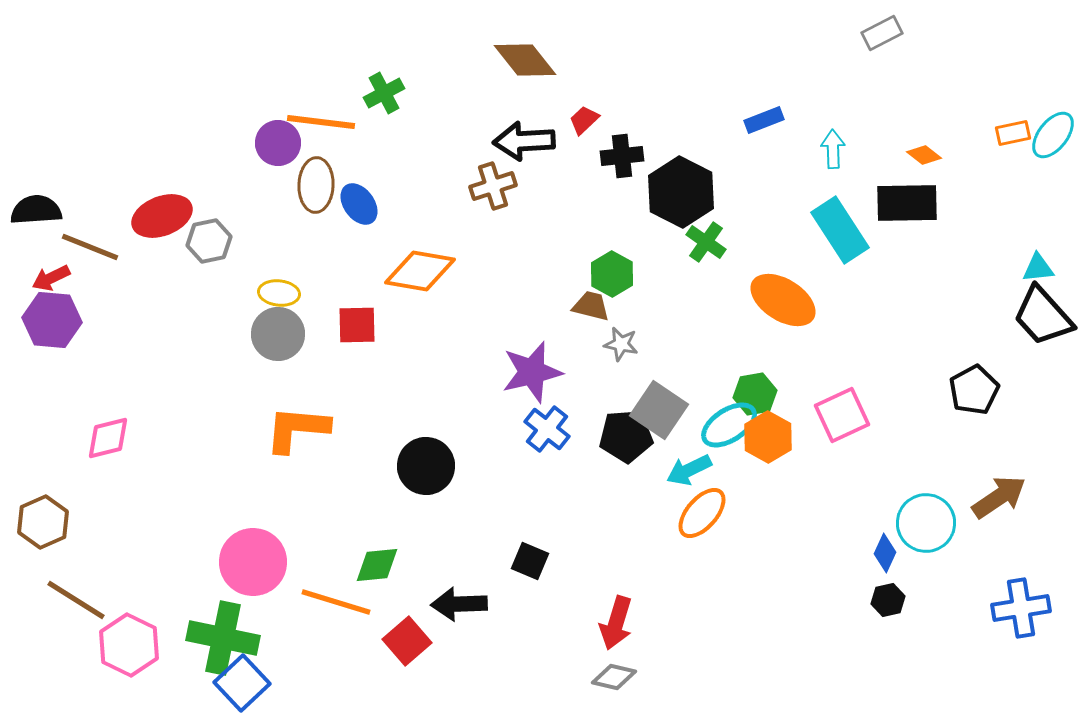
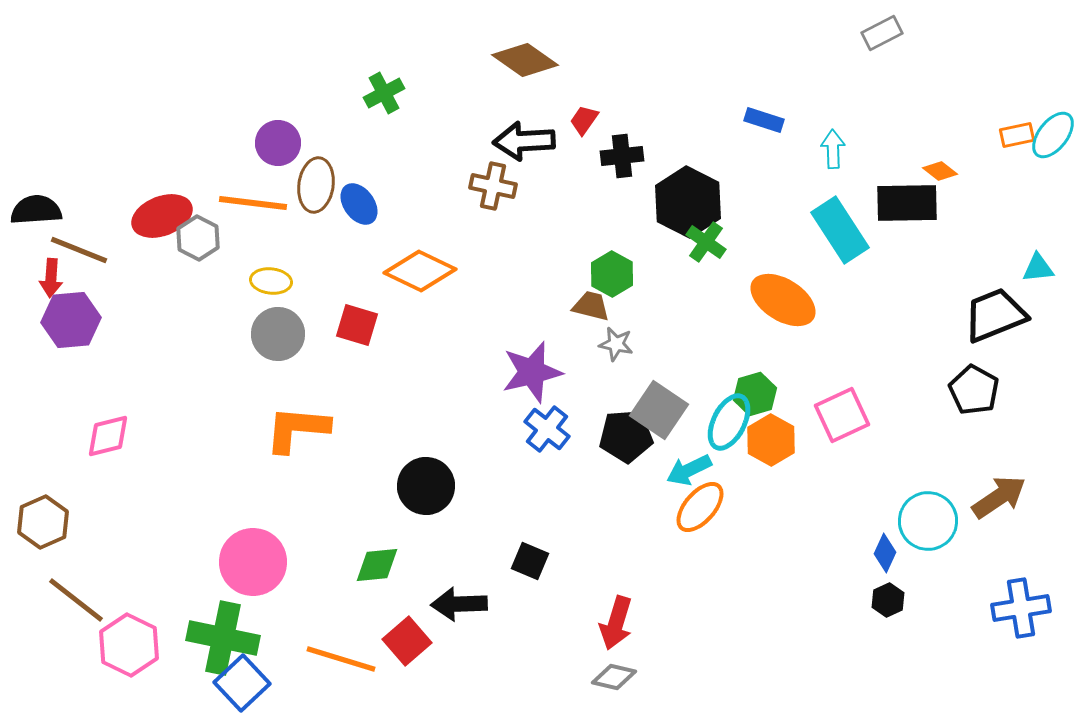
brown diamond at (525, 60): rotated 16 degrees counterclockwise
red trapezoid at (584, 120): rotated 12 degrees counterclockwise
blue rectangle at (764, 120): rotated 39 degrees clockwise
orange line at (321, 122): moved 68 px left, 81 px down
orange rectangle at (1013, 133): moved 4 px right, 2 px down
orange diamond at (924, 155): moved 16 px right, 16 px down
brown ellipse at (316, 185): rotated 6 degrees clockwise
brown cross at (493, 186): rotated 30 degrees clockwise
black hexagon at (681, 192): moved 7 px right, 10 px down
gray hexagon at (209, 241): moved 11 px left, 3 px up; rotated 21 degrees counterclockwise
brown line at (90, 247): moved 11 px left, 3 px down
orange diamond at (420, 271): rotated 16 degrees clockwise
red arrow at (51, 278): rotated 60 degrees counterclockwise
yellow ellipse at (279, 293): moved 8 px left, 12 px up
black trapezoid at (1043, 316): moved 48 px left, 1 px up; rotated 110 degrees clockwise
purple hexagon at (52, 320): moved 19 px right; rotated 10 degrees counterclockwise
red square at (357, 325): rotated 18 degrees clockwise
gray star at (621, 344): moved 5 px left
black pentagon at (974, 390): rotated 15 degrees counterclockwise
green hexagon at (755, 394): rotated 6 degrees counterclockwise
cyan ellipse at (729, 425): moved 3 px up; rotated 30 degrees counterclockwise
orange hexagon at (768, 437): moved 3 px right, 3 px down
pink diamond at (108, 438): moved 2 px up
black circle at (426, 466): moved 20 px down
orange ellipse at (702, 513): moved 2 px left, 6 px up
cyan circle at (926, 523): moved 2 px right, 2 px up
brown line at (76, 600): rotated 6 degrees clockwise
black hexagon at (888, 600): rotated 12 degrees counterclockwise
orange line at (336, 602): moved 5 px right, 57 px down
